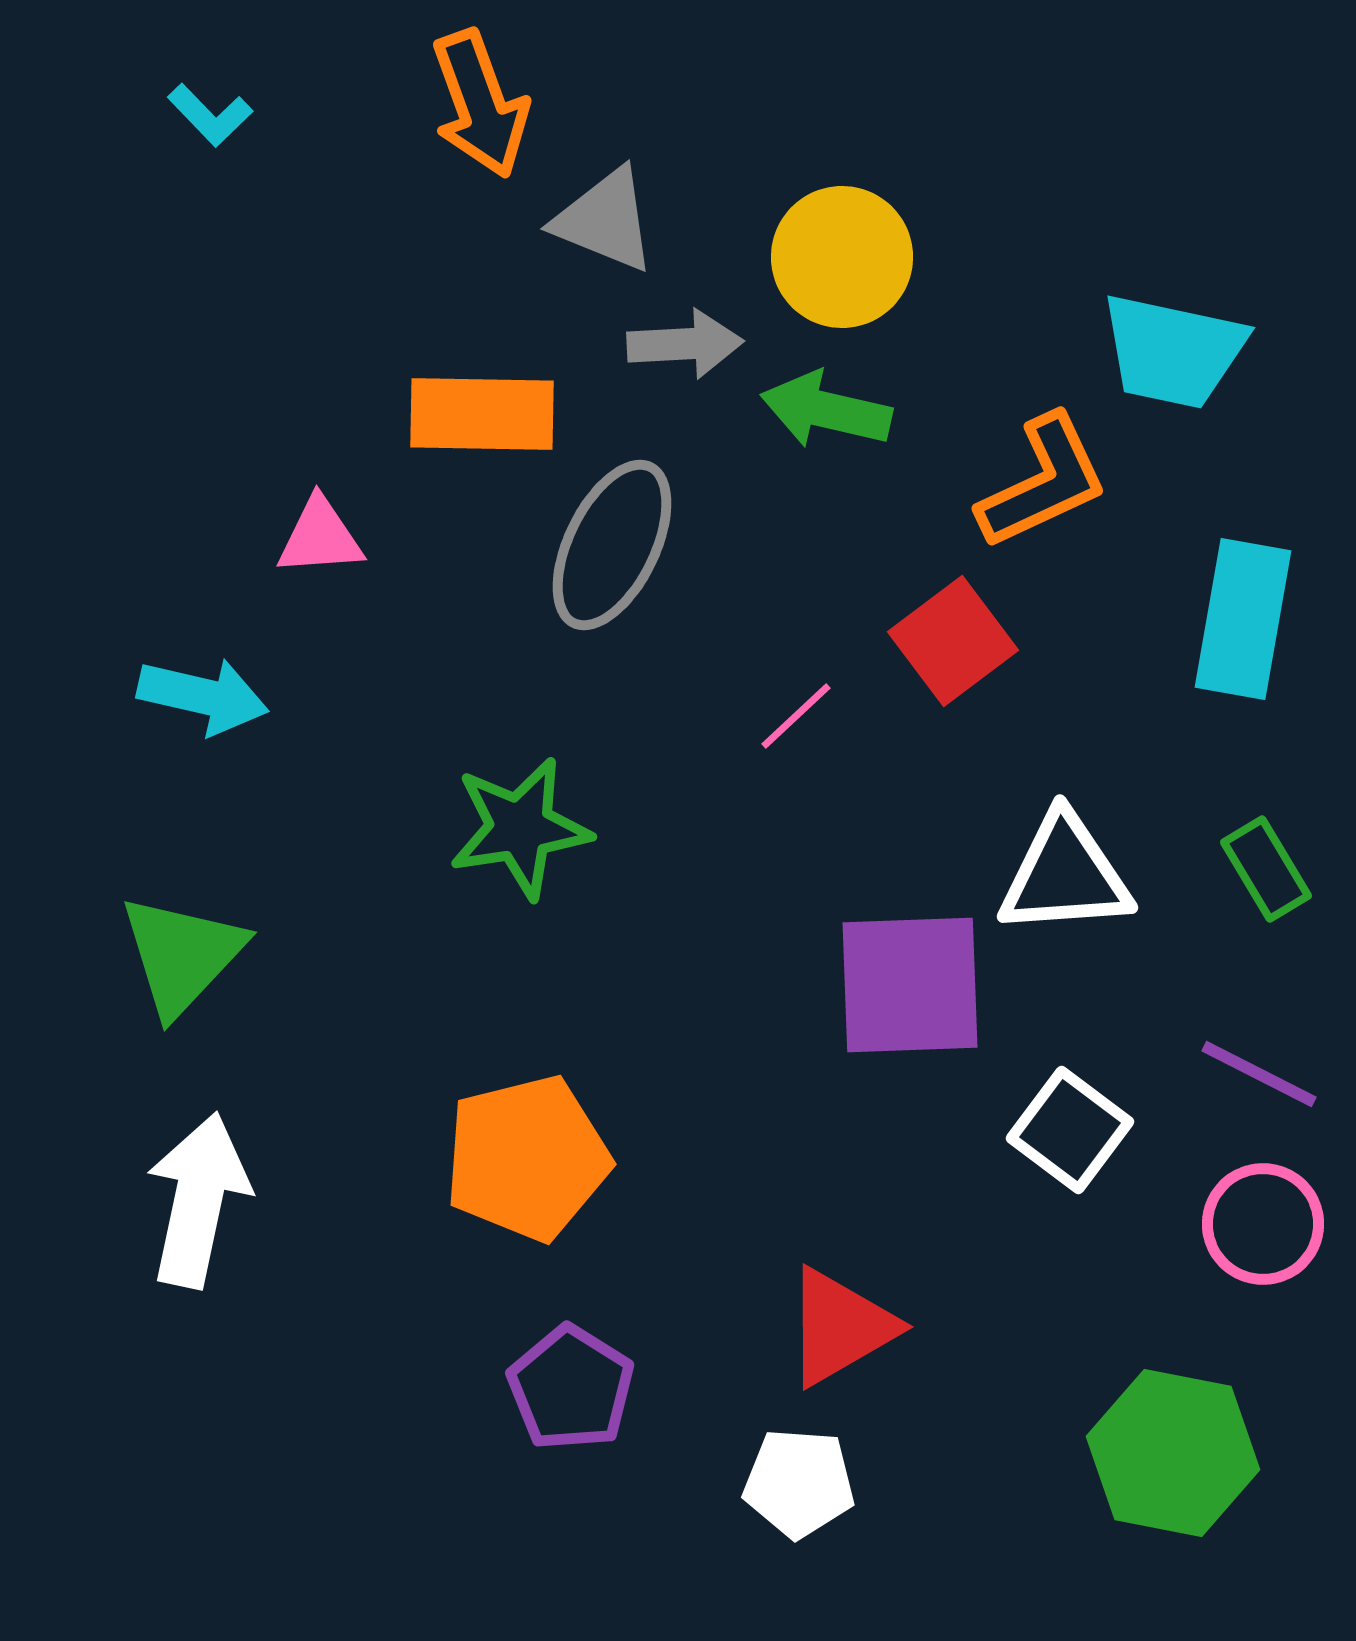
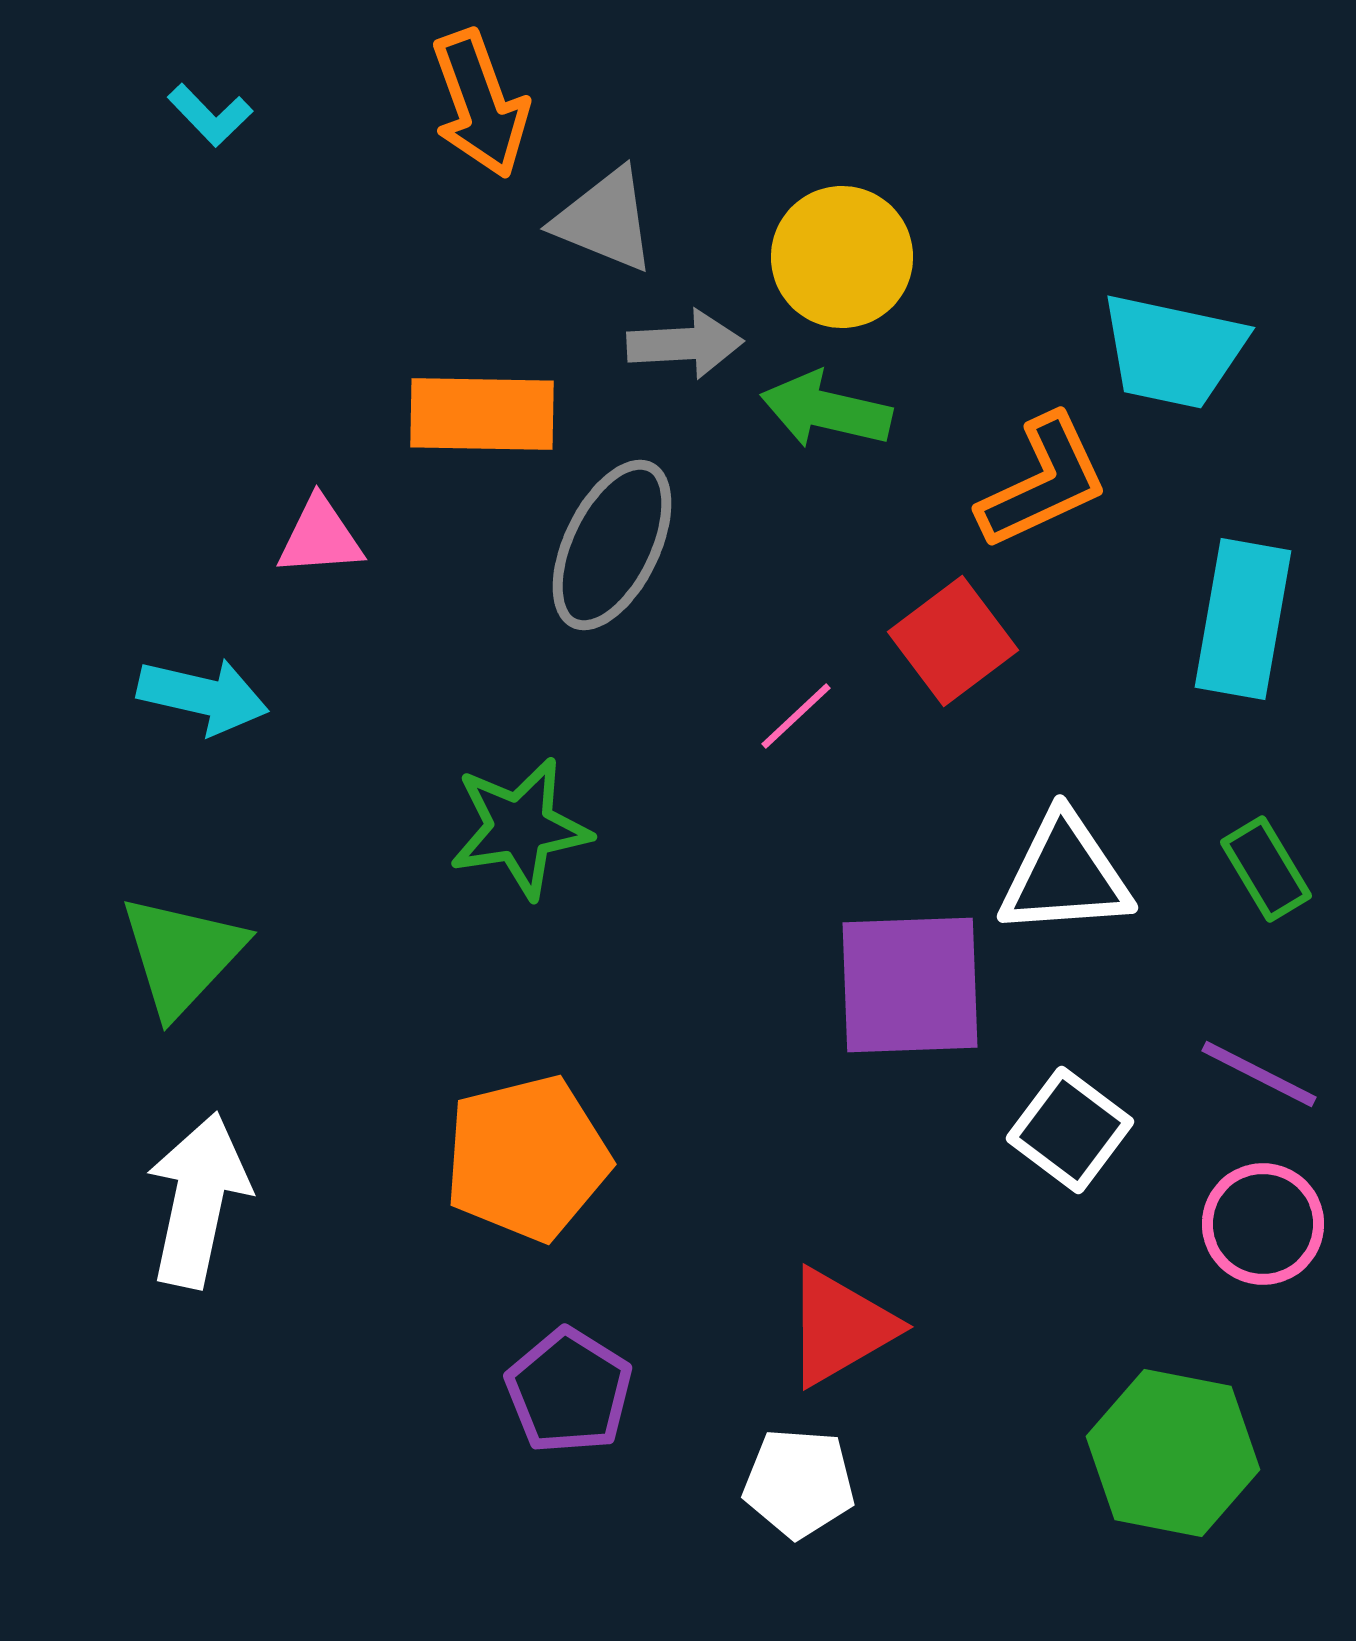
purple pentagon: moved 2 px left, 3 px down
